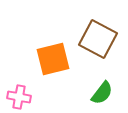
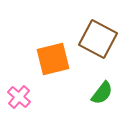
pink cross: rotated 30 degrees clockwise
